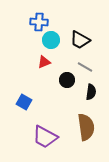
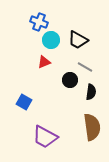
blue cross: rotated 18 degrees clockwise
black trapezoid: moved 2 px left
black circle: moved 3 px right
brown semicircle: moved 6 px right
